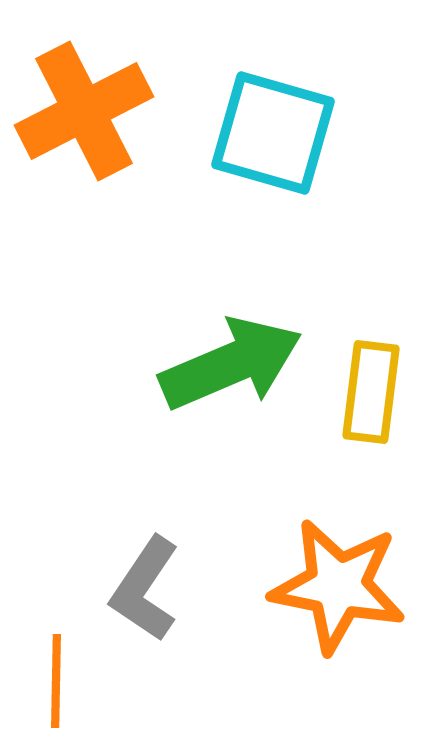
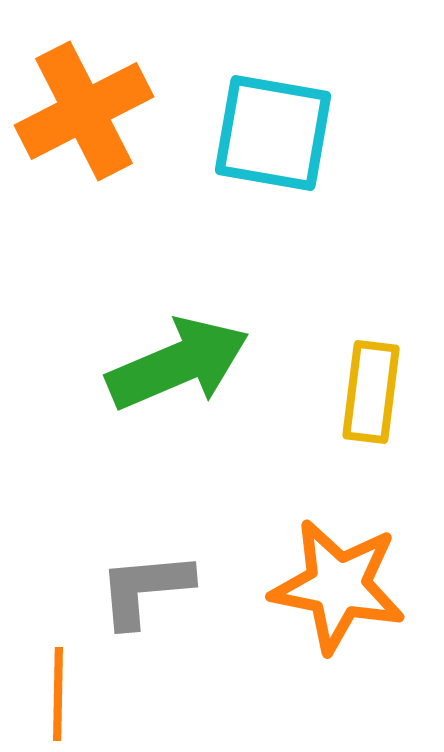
cyan square: rotated 6 degrees counterclockwise
green arrow: moved 53 px left
gray L-shape: rotated 51 degrees clockwise
orange line: moved 2 px right, 13 px down
